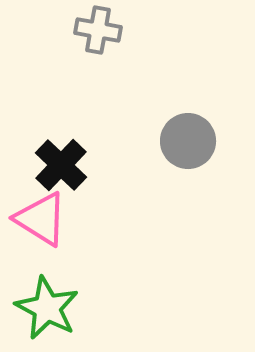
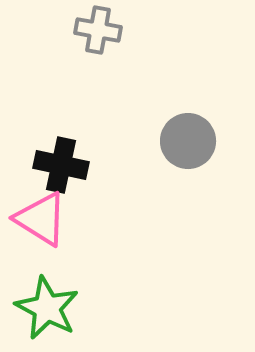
black cross: rotated 32 degrees counterclockwise
